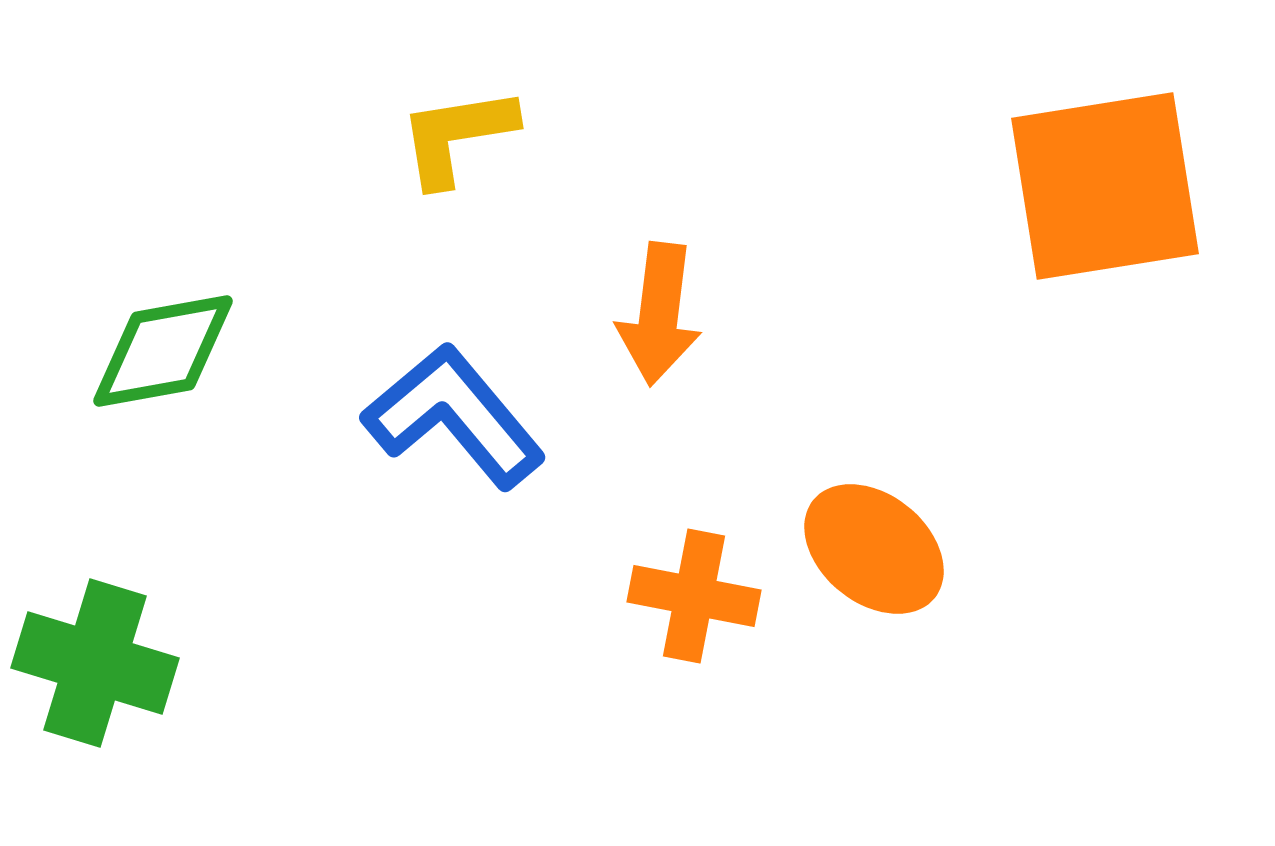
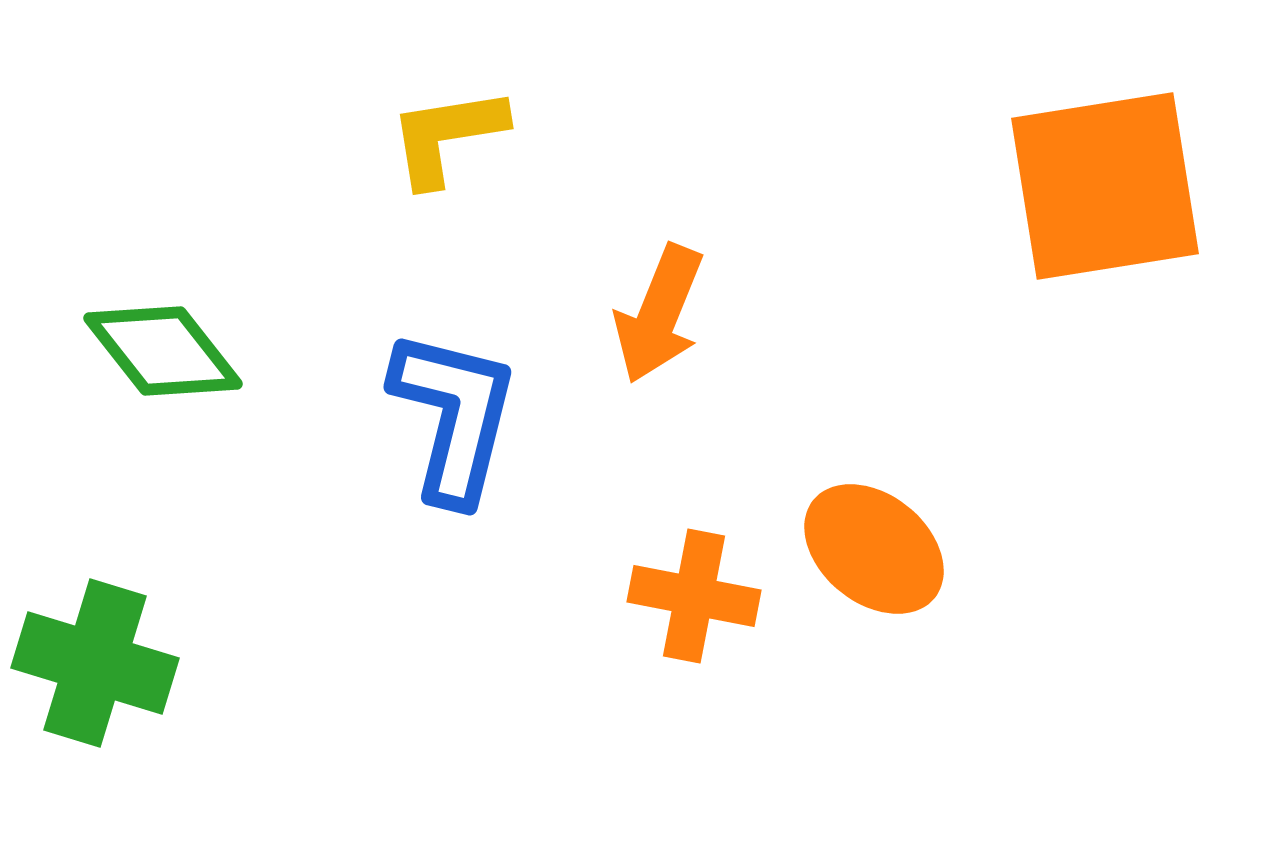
yellow L-shape: moved 10 px left
orange arrow: rotated 15 degrees clockwise
green diamond: rotated 62 degrees clockwise
blue L-shape: rotated 54 degrees clockwise
